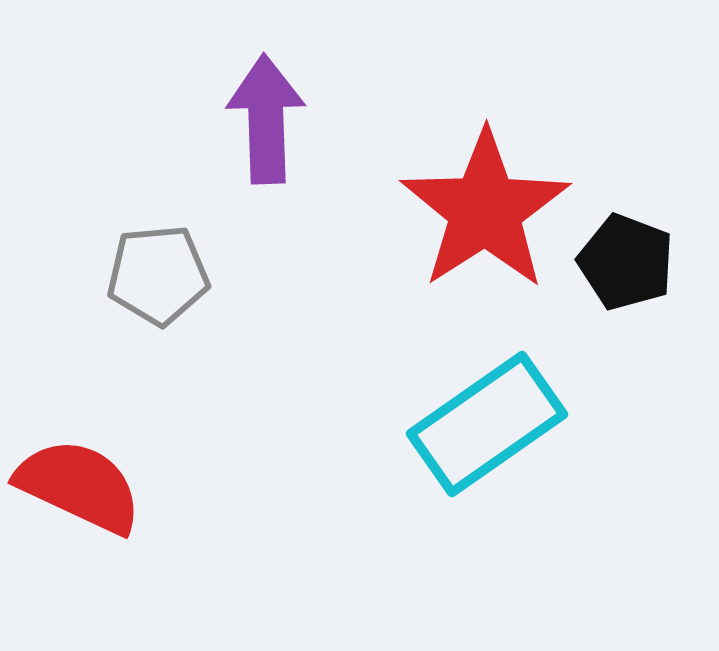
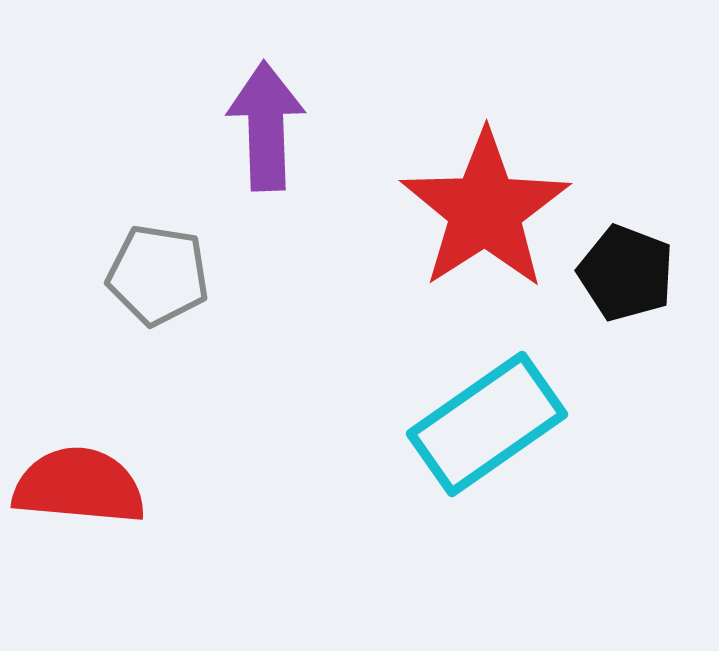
purple arrow: moved 7 px down
black pentagon: moved 11 px down
gray pentagon: rotated 14 degrees clockwise
red semicircle: rotated 20 degrees counterclockwise
